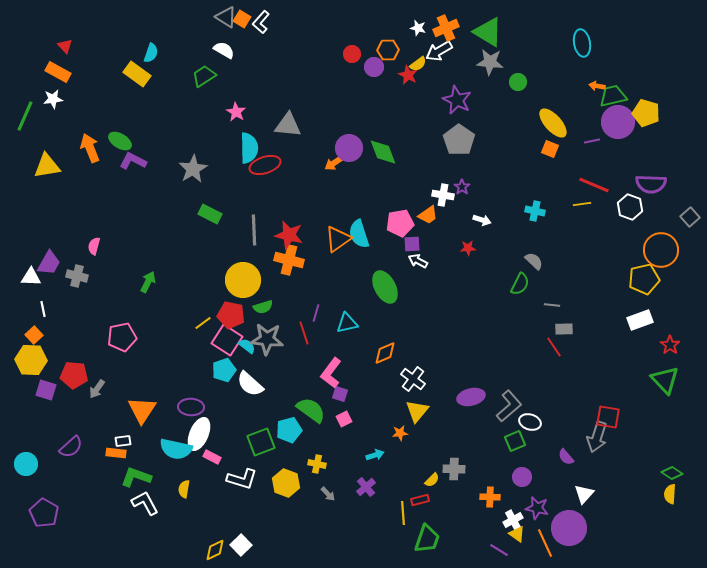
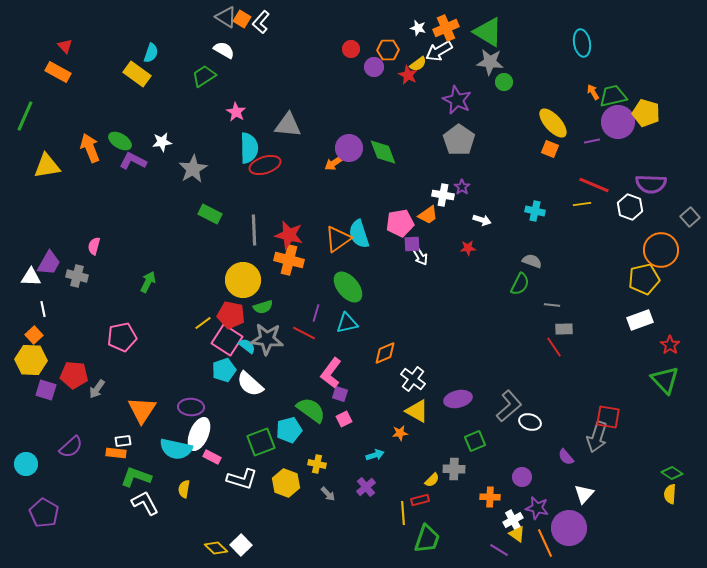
red circle at (352, 54): moved 1 px left, 5 px up
green circle at (518, 82): moved 14 px left
orange arrow at (597, 86): moved 4 px left, 6 px down; rotated 49 degrees clockwise
white star at (53, 99): moved 109 px right, 43 px down
white arrow at (418, 261): moved 2 px right, 5 px up; rotated 150 degrees counterclockwise
gray semicircle at (534, 261): moved 2 px left; rotated 24 degrees counterclockwise
green ellipse at (385, 287): moved 37 px left; rotated 12 degrees counterclockwise
red line at (304, 333): rotated 45 degrees counterclockwise
purple ellipse at (471, 397): moved 13 px left, 2 px down
yellow triangle at (417, 411): rotated 40 degrees counterclockwise
green square at (515, 441): moved 40 px left
yellow diamond at (215, 550): moved 1 px right, 2 px up; rotated 70 degrees clockwise
